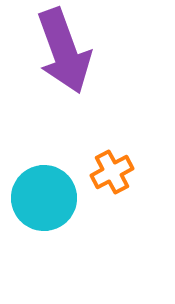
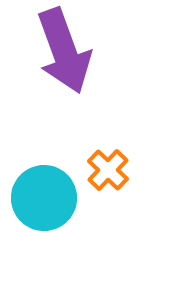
orange cross: moved 4 px left, 2 px up; rotated 18 degrees counterclockwise
